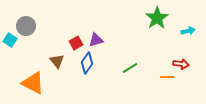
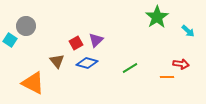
green star: moved 1 px up
cyan arrow: rotated 56 degrees clockwise
purple triangle: rotated 28 degrees counterclockwise
blue diamond: rotated 70 degrees clockwise
